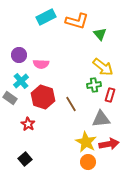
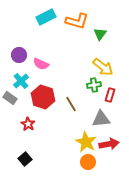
green triangle: rotated 16 degrees clockwise
pink semicircle: rotated 21 degrees clockwise
